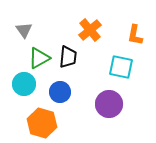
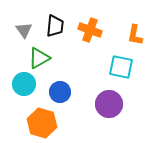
orange cross: rotated 30 degrees counterclockwise
black trapezoid: moved 13 px left, 31 px up
